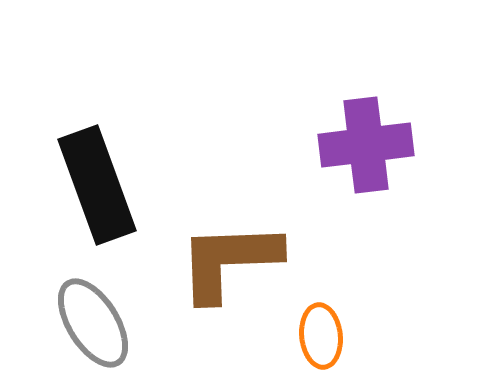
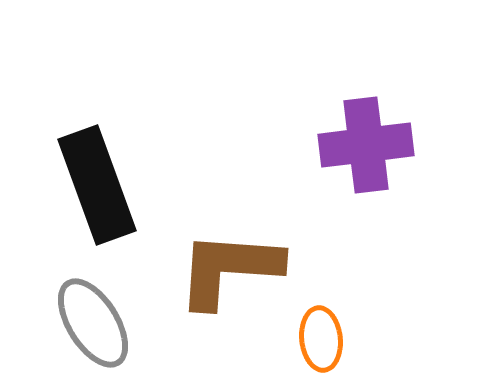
brown L-shape: moved 8 px down; rotated 6 degrees clockwise
orange ellipse: moved 3 px down
